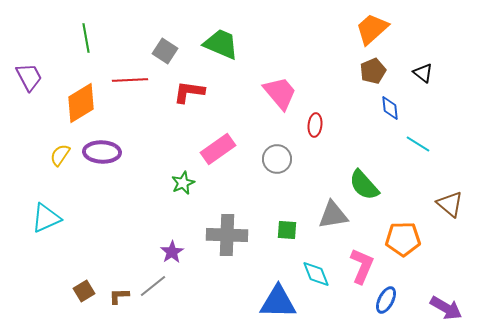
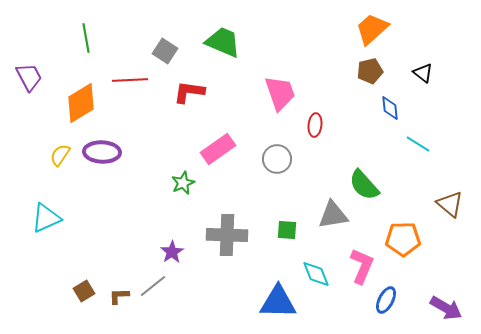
green trapezoid: moved 2 px right, 2 px up
brown pentagon: moved 3 px left; rotated 10 degrees clockwise
pink trapezoid: rotated 21 degrees clockwise
